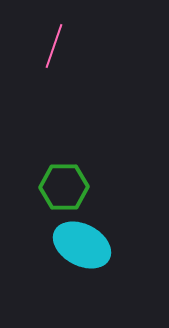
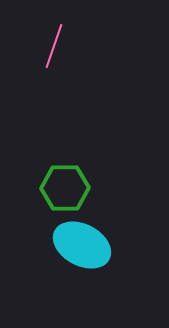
green hexagon: moved 1 px right, 1 px down
